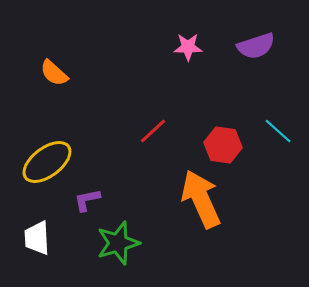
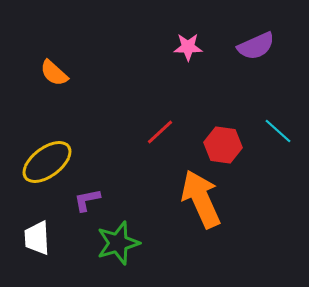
purple semicircle: rotated 6 degrees counterclockwise
red line: moved 7 px right, 1 px down
